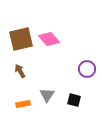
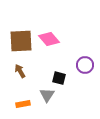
brown square: moved 2 px down; rotated 10 degrees clockwise
purple circle: moved 2 px left, 4 px up
black square: moved 15 px left, 22 px up
